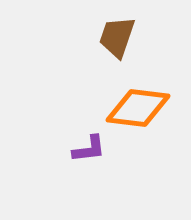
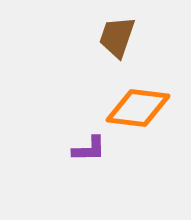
purple L-shape: rotated 6 degrees clockwise
